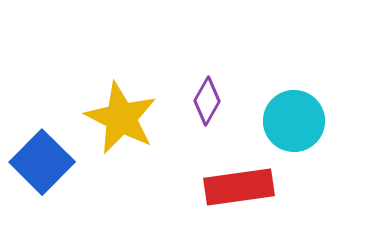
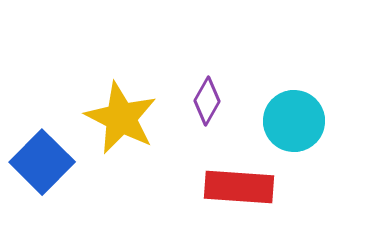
red rectangle: rotated 12 degrees clockwise
